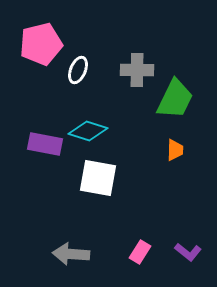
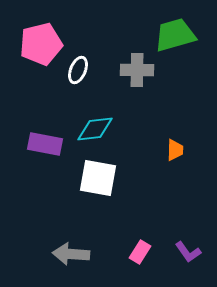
green trapezoid: moved 64 px up; rotated 132 degrees counterclockwise
cyan diamond: moved 7 px right, 2 px up; rotated 24 degrees counterclockwise
purple L-shape: rotated 16 degrees clockwise
